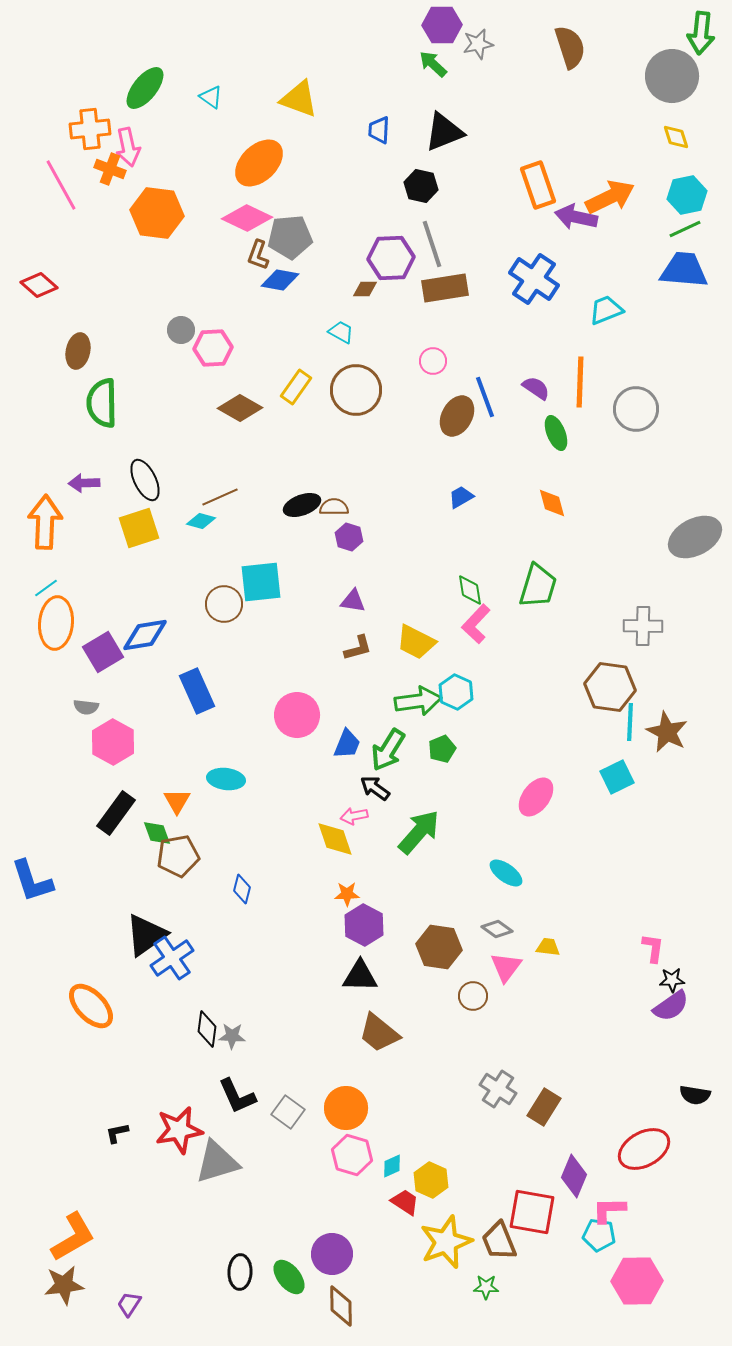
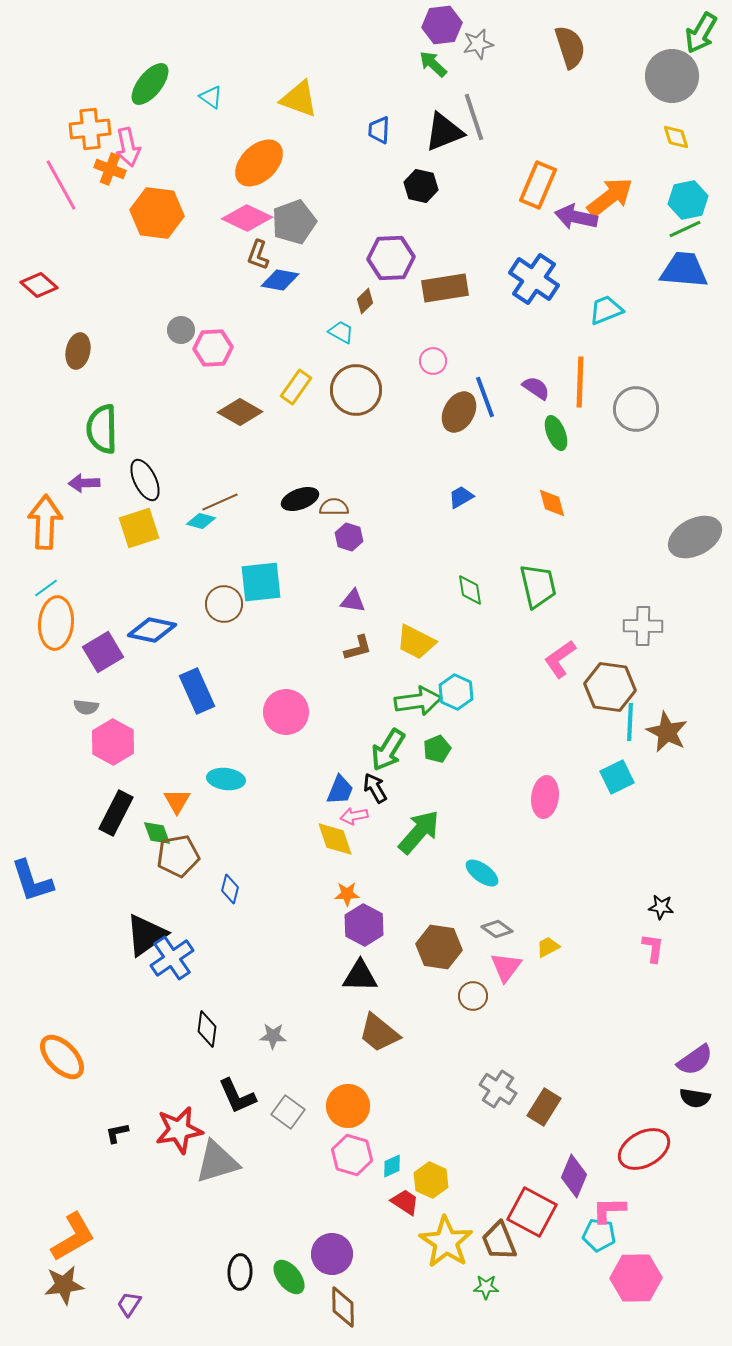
purple hexagon at (442, 25): rotated 6 degrees counterclockwise
green arrow at (701, 33): rotated 24 degrees clockwise
green ellipse at (145, 88): moved 5 px right, 4 px up
orange rectangle at (538, 185): rotated 42 degrees clockwise
cyan hexagon at (687, 195): moved 1 px right, 5 px down
orange arrow at (610, 197): rotated 12 degrees counterclockwise
gray pentagon at (290, 237): moved 4 px right, 15 px up; rotated 15 degrees counterclockwise
gray line at (432, 244): moved 42 px right, 127 px up
brown diamond at (365, 289): moved 12 px down; rotated 45 degrees counterclockwise
green semicircle at (102, 403): moved 26 px down
brown diamond at (240, 408): moved 4 px down
brown ellipse at (457, 416): moved 2 px right, 4 px up
brown line at (220, 497): moved 5 px down
black ellipse at (302, 505): moved 2 px left, 6 px up
green trapezoid at (538, 586): rotated 30 degrees counterclockwise
pink L-shape at (476, 624): moved 84 px right, 35 px down; rotated 12 degrees clockwise
blue diamond at (145, 635): moved 7 px right, 5 px up; rotated 21 degrees clockwise
pink circle at (297, 715): moved 11 px left, 3 px up
blue trapezoid at (347, 744): moved 7 px left, 46 px down
green pentagon at (442, 749): moved 5 px left
black arrow at (375, 788): rotated 24 degrees clockwise
pink ellipse at (536, 797): moved 9 px right; rotated 30 degrees counterclockwise
black rectangle at (116, 813): rotated 9 degrees counterclockwise
cyan ellipse at (506, 873): moved 24 px left
blue diamond at (242, 889): moved 12 px left
yellow trapezoid at (548, 947): rotated 35 degrees counterclockwise
black star at (672, 980): moved 11 px left, 73 px up; rotated 10 degrees clockwise
orange ellipse at (91, 1006): moved 29 px left, 51 px down
purple semicircle at (671, 1006): moved 24 px right, 54 px down
gray star at (232, 1036): moved 41 px right
black semicircle at (695, 1095): moved 3 px down
orange circle at (346, 1108): moved 2 px right, 2 px up
red square at (532, 1212): rotated 18 degrees clockwise
yellow star at (446, 1242): rotated 18 degrees counterclockwise
pink hexagon at (637, 1281): moved 1 px left, 3 px up
brown diamond at (341, 1306): moved 2 px right, 1 px down
